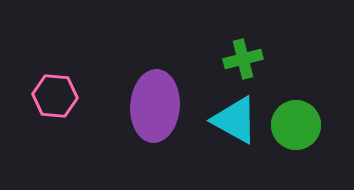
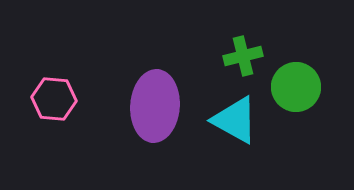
green cross: moved 3 px up
pink hexagon: moved 1 px left, 3 px down
green circle: moved 38 px up
